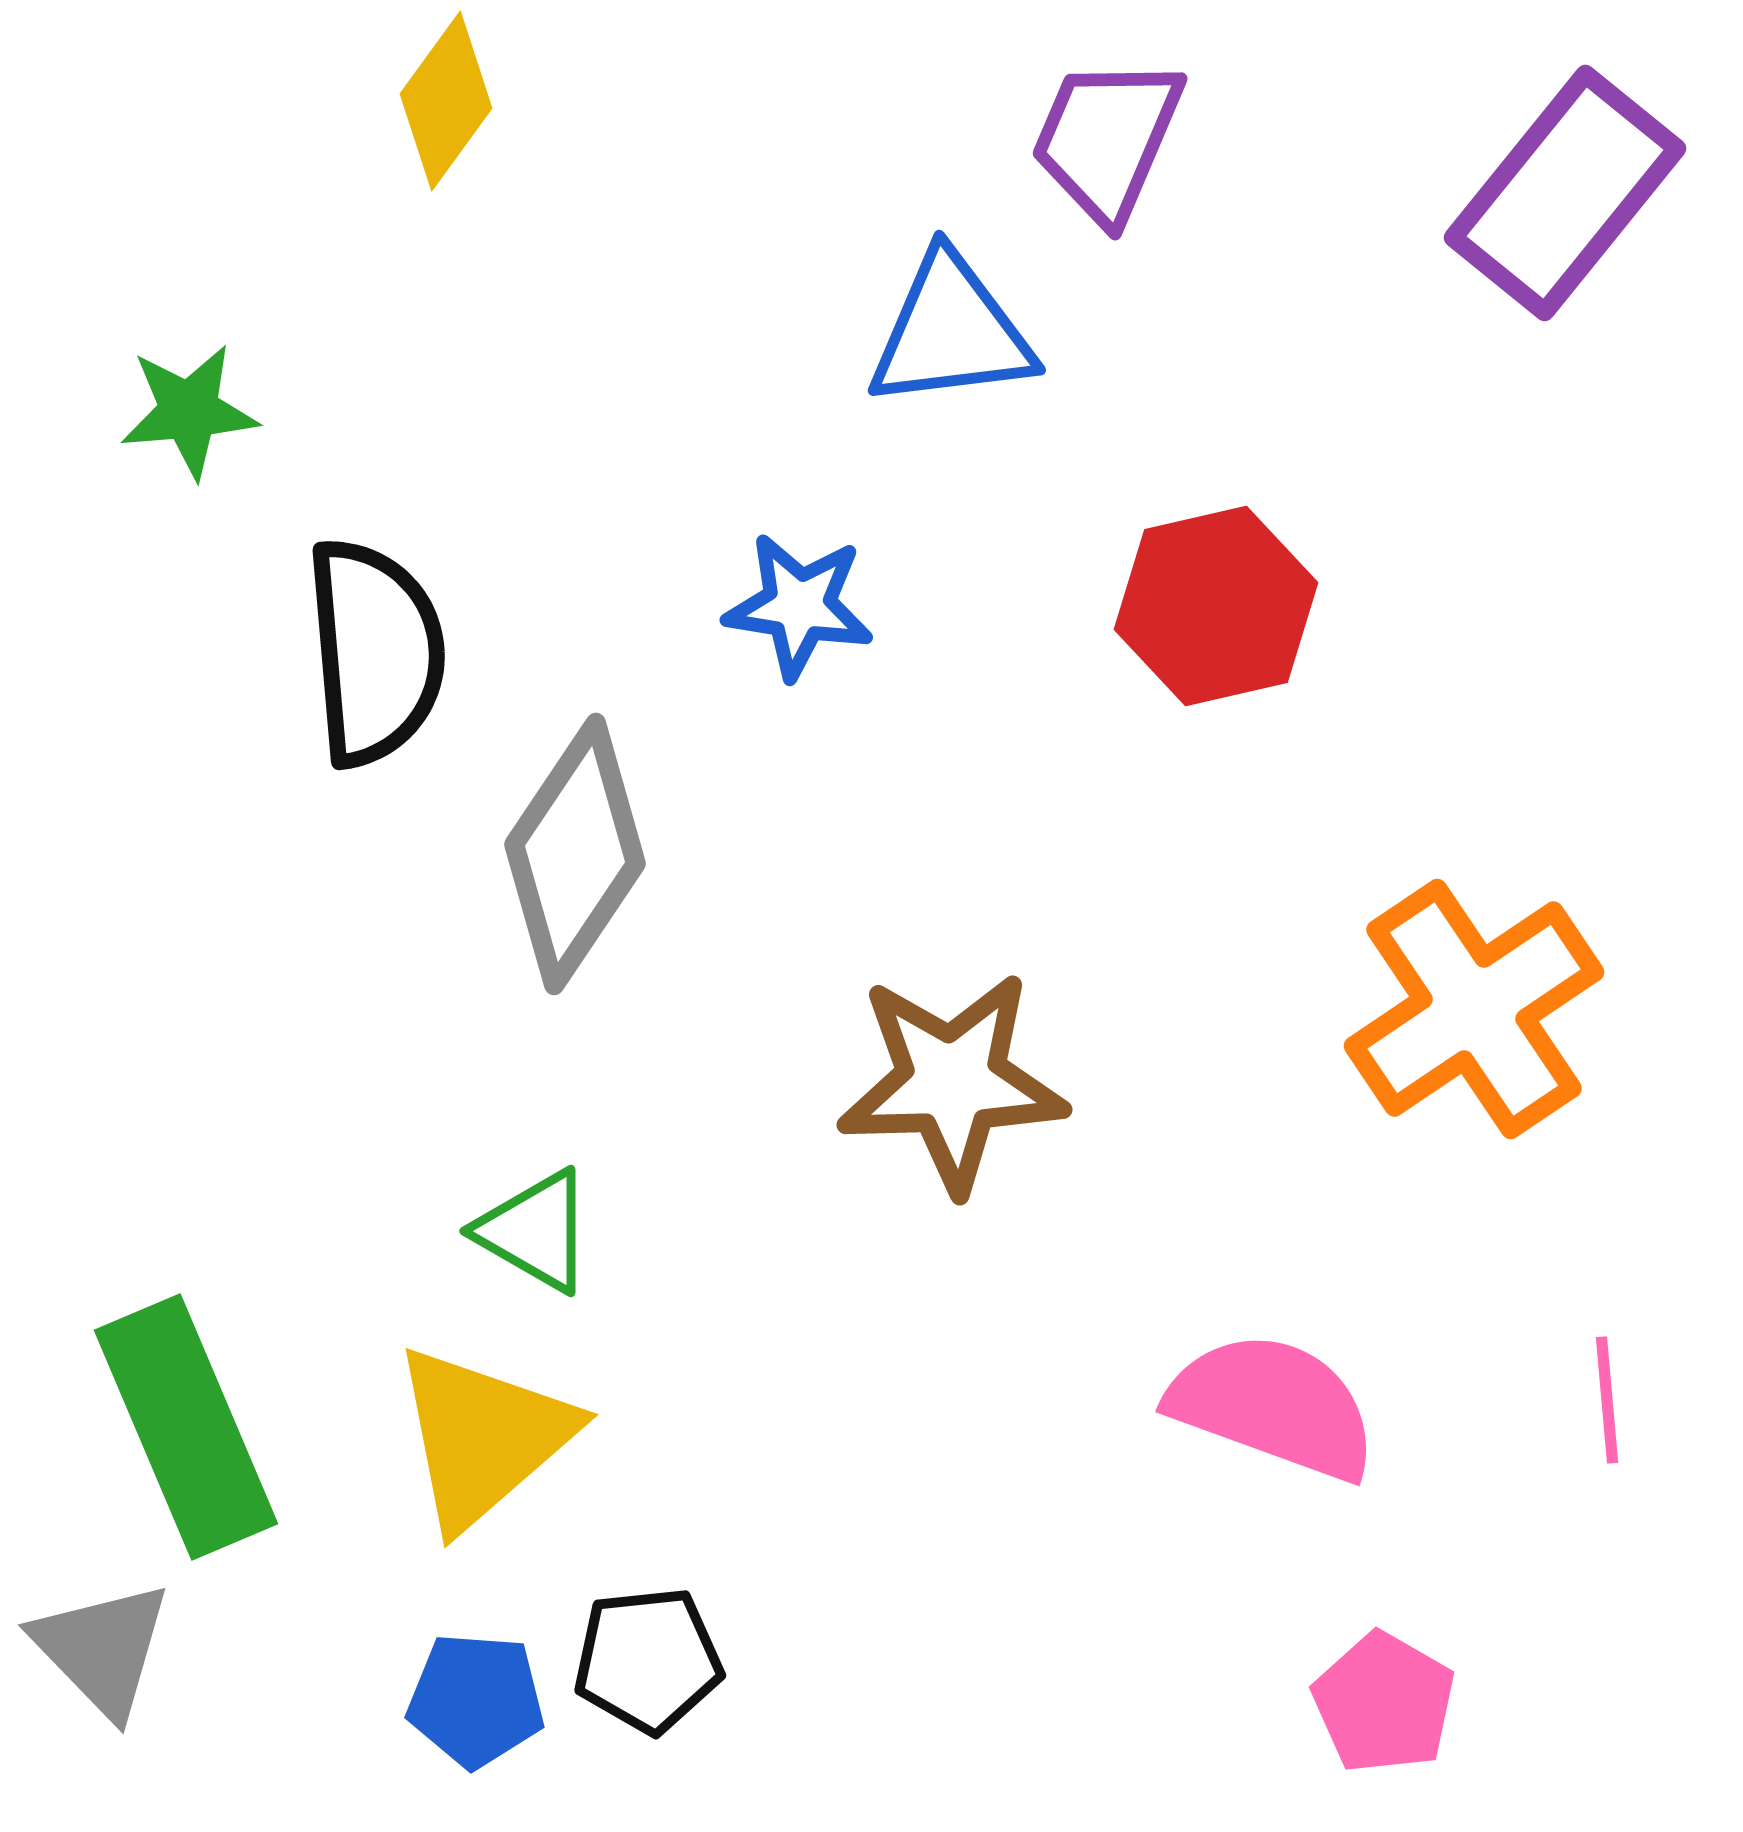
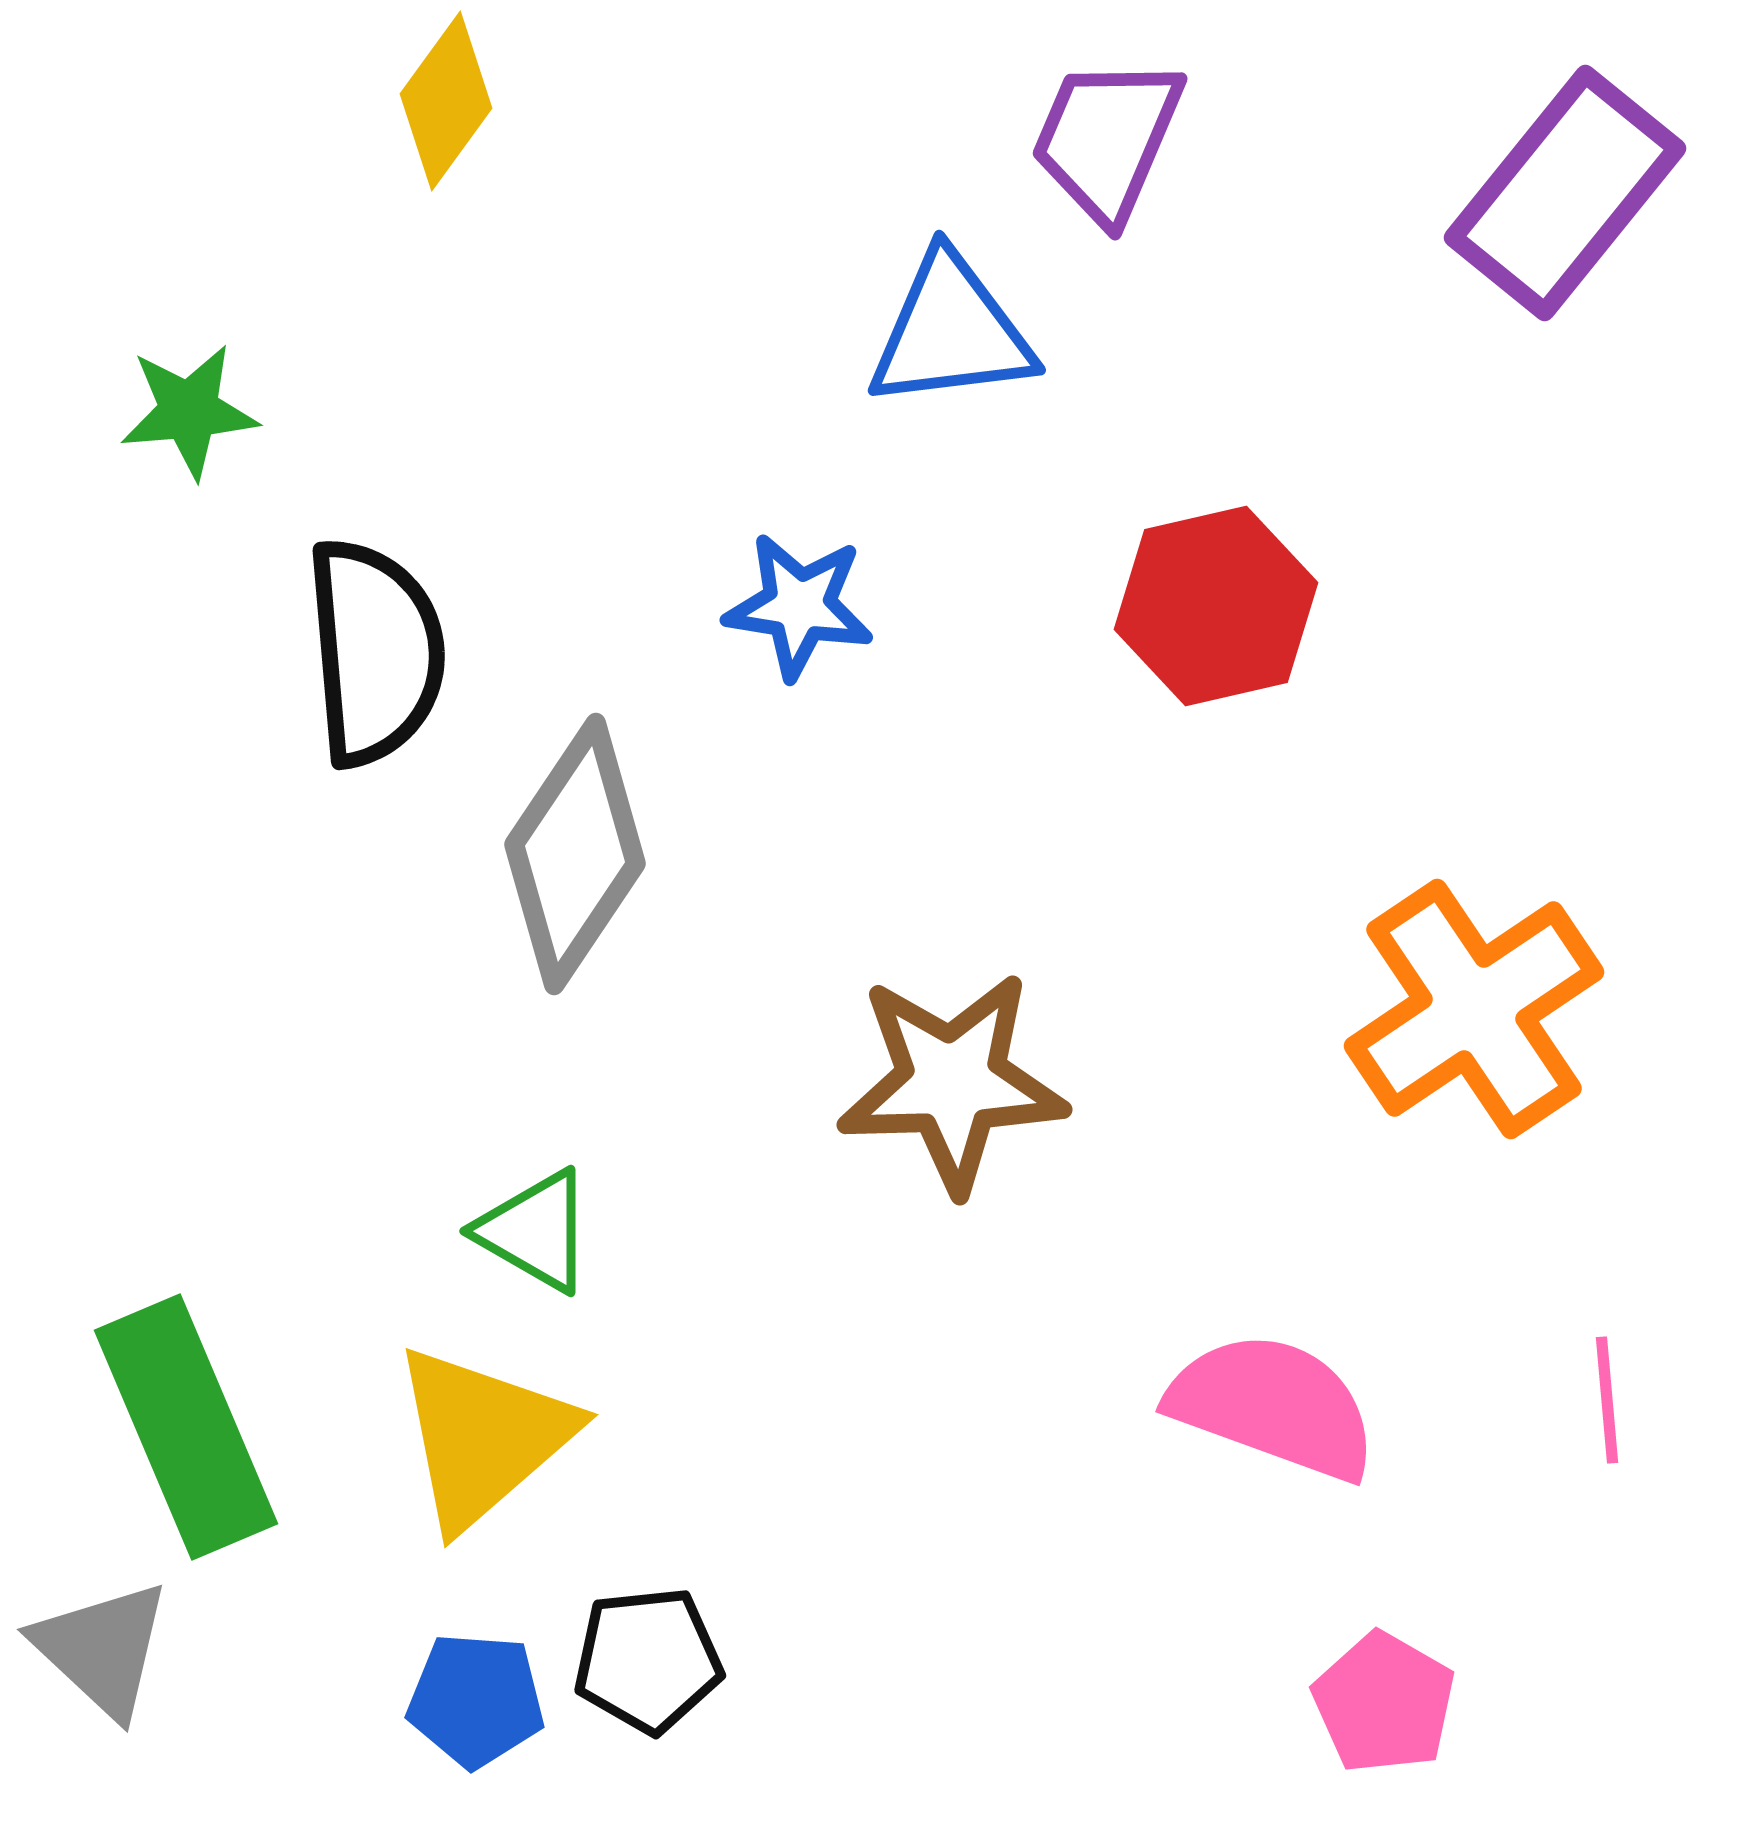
gray triangle: rotated 3 degrees counterclockwise
